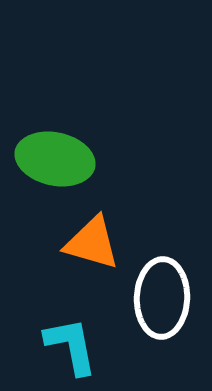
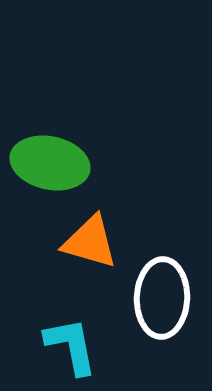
green ellipse: moved 5 px left, 4 px down
orange triangle: moved 2 px left, 1 px up
